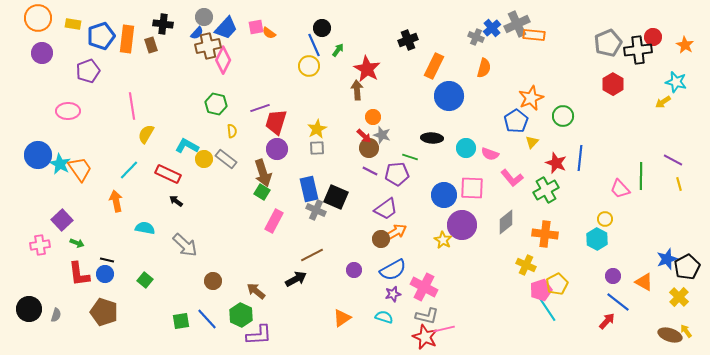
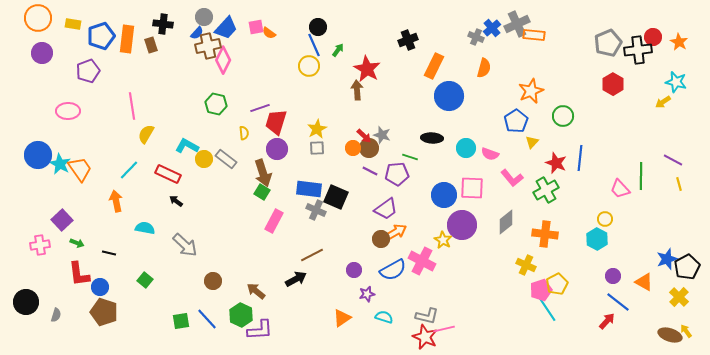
black circle at (322, 28): moved 4 px left, 1 px up
orange star at (685, 45): moved 6 px left, 3 px up
orange star at (531, 98): moved 7 px up
orange circle at (373, 117): moved 20 px left, 31 px down
yellow semicircle at (232, 131): moved 12 px right, 2 px down
blue rectangle at (309, 189): rotated 70 degrees counterclockwise
black line at (107, 260): moved 2 px right, 7 px up
blue circle at (105, 274): moved 5 px left, 13 px down
pink cross at (424, 287): moved 2 px left, 26 px up
purple star at (393, 294): moved 26 px left
black circle at (29, 309): moved 3 px left, 7 px up
purple L-shape at (259, 335): moved 1 px right, 5 px up
